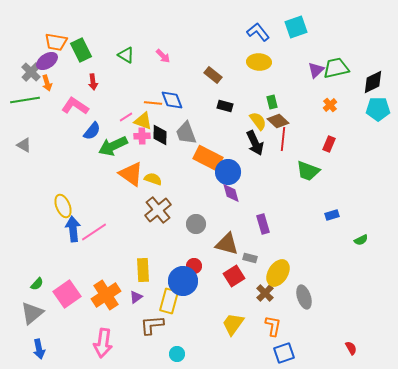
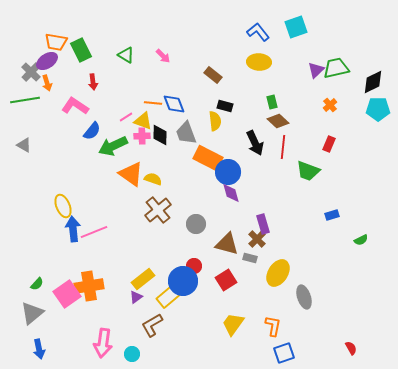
blue diamond at (172, 100): moved 2 px right, 4 px down
yellow semicircle at (258, 121): moved 43 px left; rotated 30 degrees clockwise
red line at (283, 139): moved 8 px down
pink line at (94, 232): rotated 12 degrees clockwise
yellow rectangle at (143, 270): moved 9 px down; rotated 55 degrees clockwise
red square at (234, 276): moved 8 px left, 4 px down
brown cross at (265, 293): moved 8 px left, 54 px up
orange cross at (106, 295): moved 17 px left, 9 px up; rotated 24 degrees clockwise
yellow rectangle at (169, 301): moved 5 px up; rotated 35 degrees clockwise
brown L-shape at (152, 325): rotated 25 degrees counterclockwise
cyan circle at (177, 354): moved 45 px left
